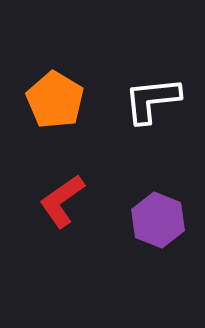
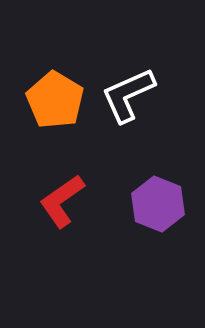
white L-shape: moved 24 px left, 5 px up; rotated 18 degrees counterclockwise
purple hexagon: moved 16 px up
